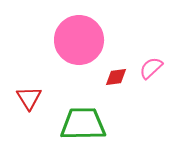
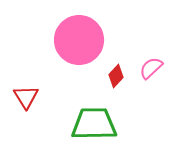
red diamond: moved 1 px up; rotated 40 degrees counterclockwise
red triangle: moved 3 px left, 1 px up
green trapezoid: moved 11 px right
